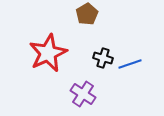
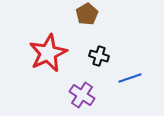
black cross: moved 4 px left, 2 px up
blue line: moved 14 px down
purple cross: moved 1 px left, 1 px down
